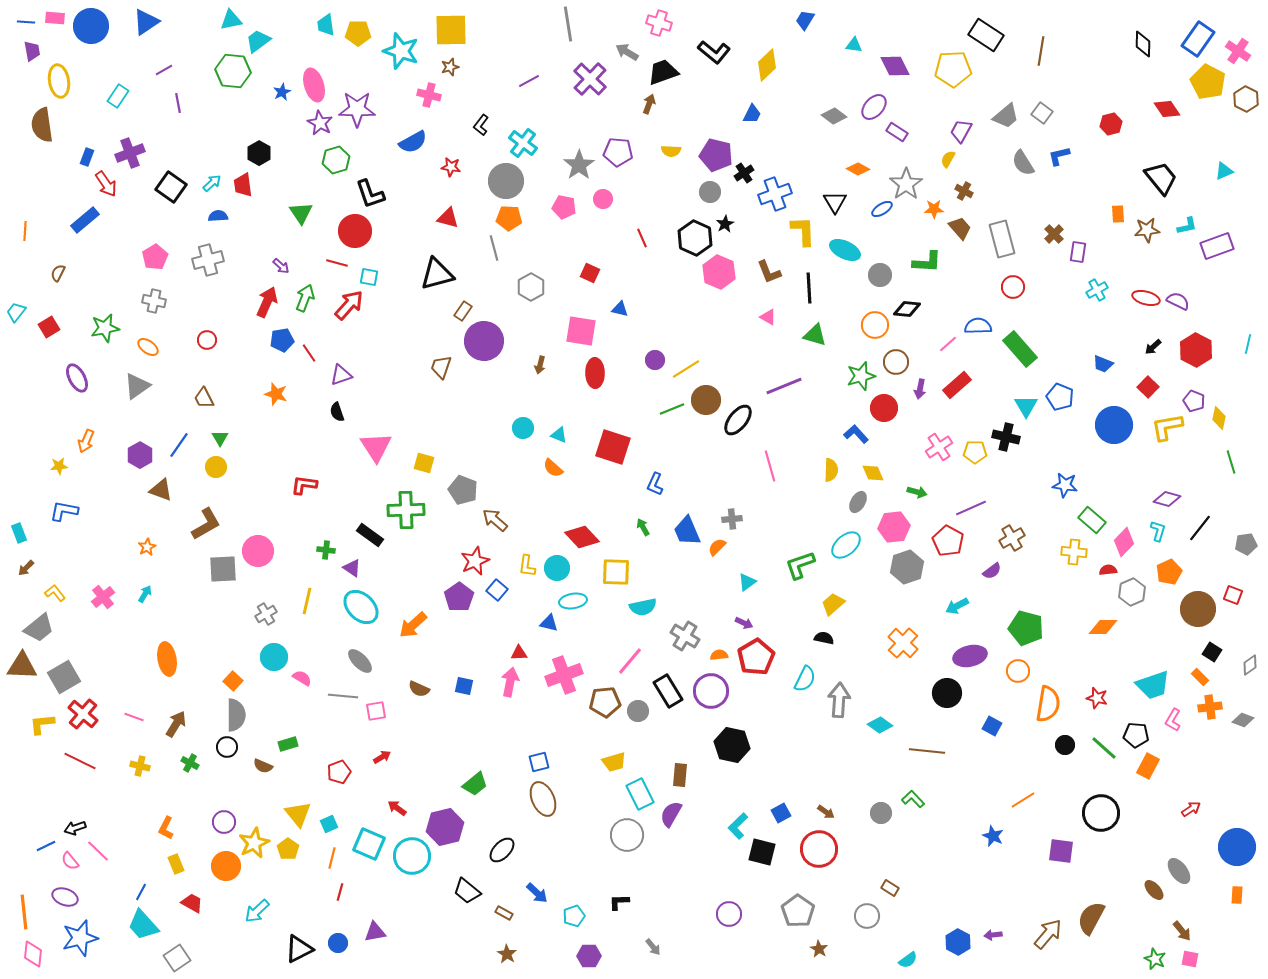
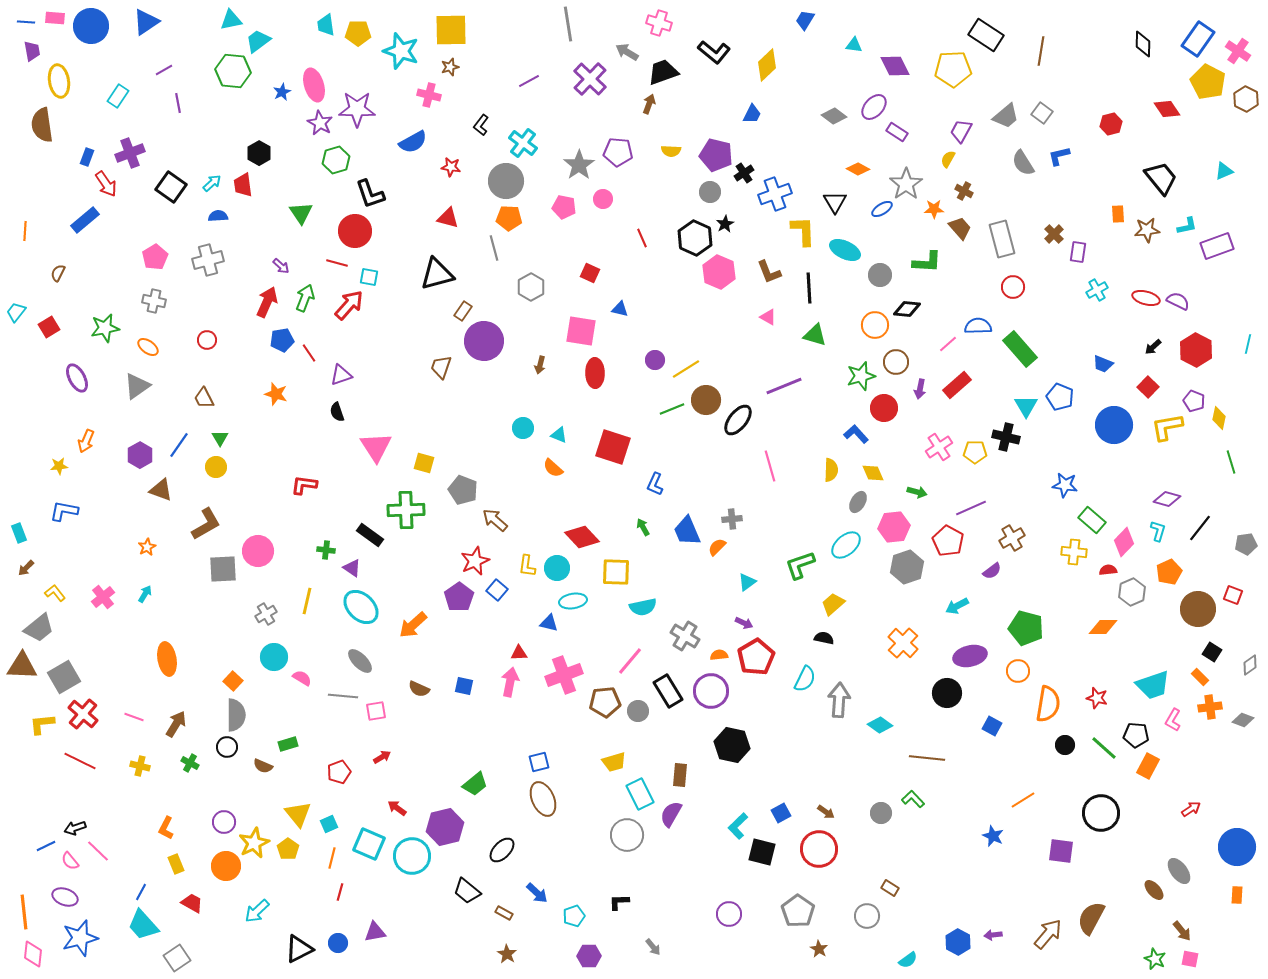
brown line at (927, 751): moved 7 px down
